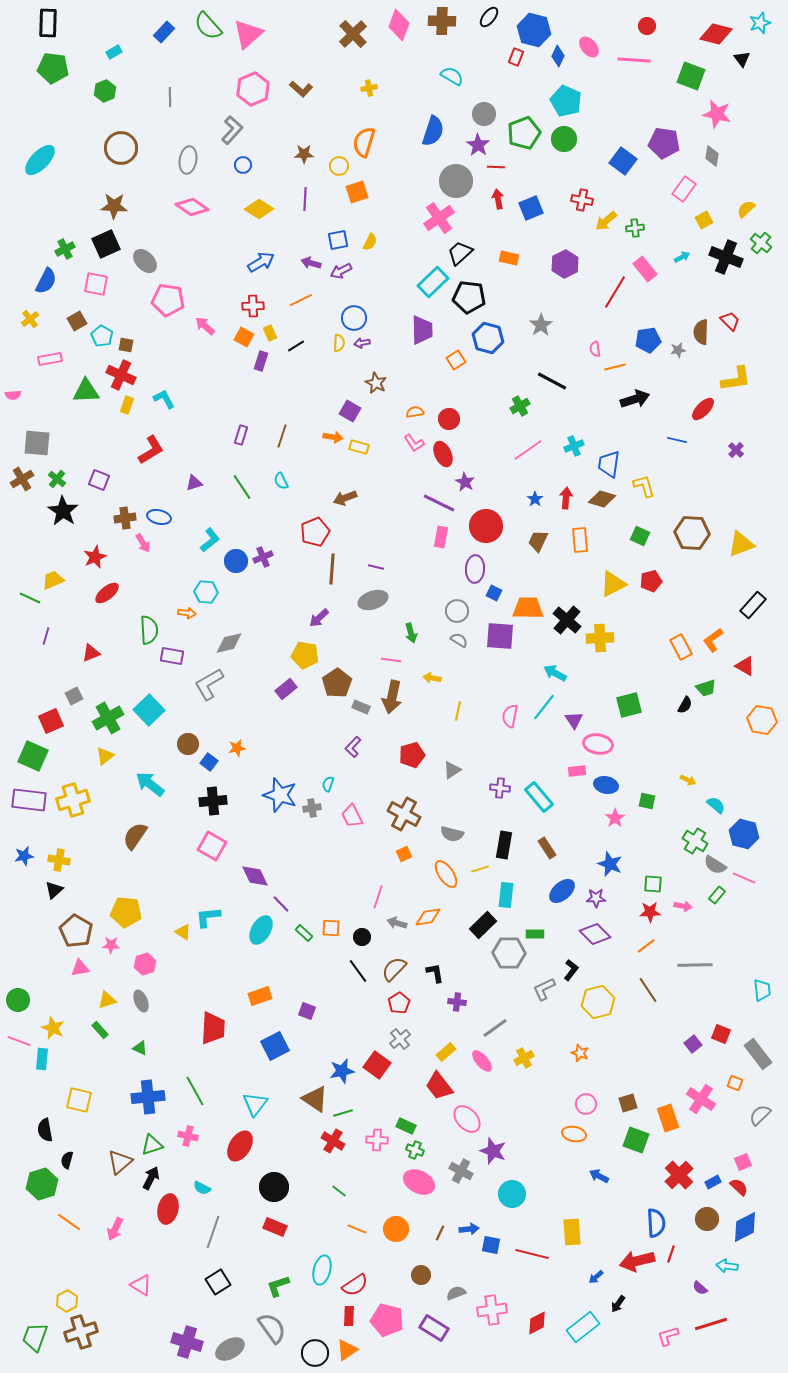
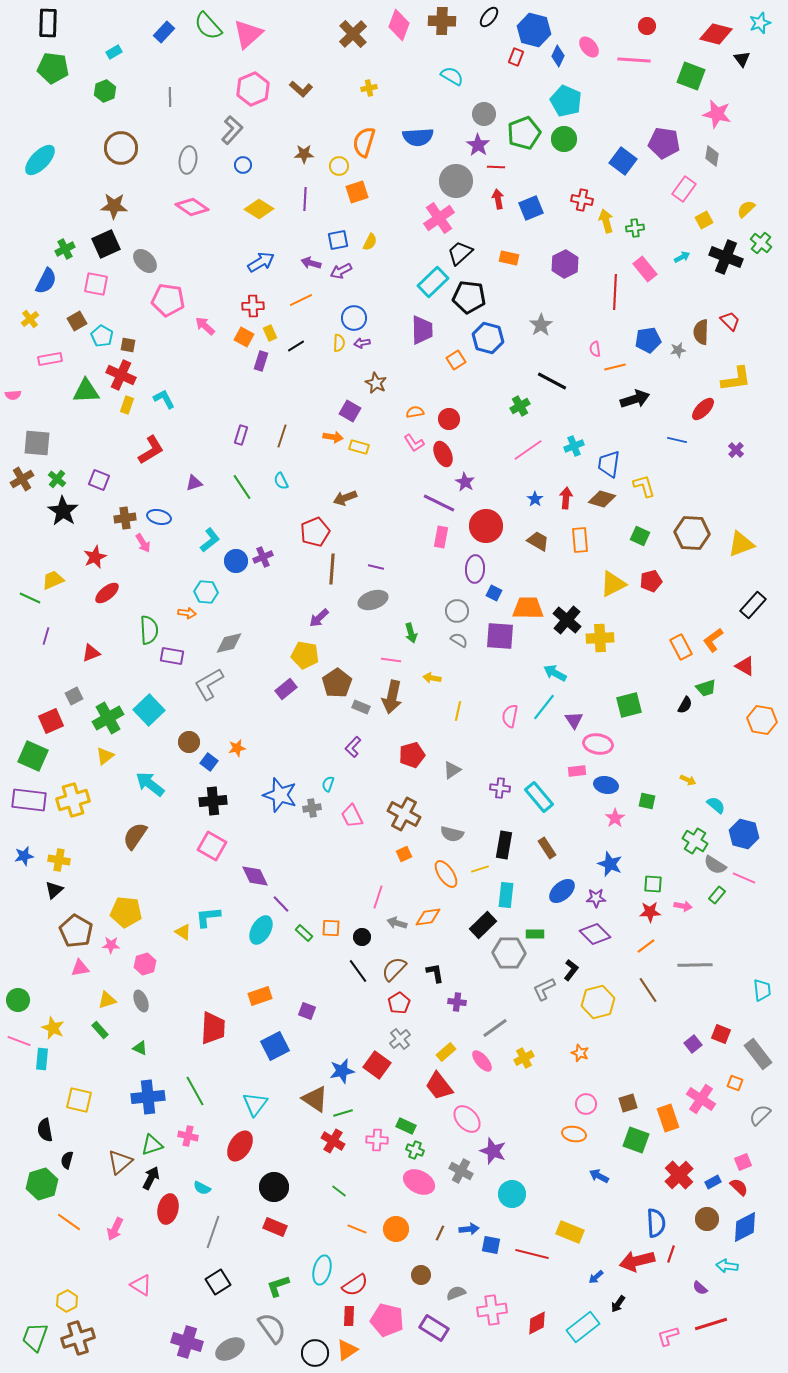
blue semicircle at (433, 131): moved 15 px left, 6 px down; rotated 68 degrees clockwise
yellow arrow at (606, 221): rotated 115 degrees clockwise
red line at (615, 292): rotated 28 degrees counterclockwise
brown square at (126, 345): moved 2 px right
brown trapezoid at (538, 541): rotated 95 degrees clockwise
brown circle at (188, 744): moved 1 px right, 2 px up
yellow rectangle at (572, 1232): moved 2 px left; rotated 64 degrees counterclockwise
brown cross at (81, 1332): moved 3 px left, 6 px down
